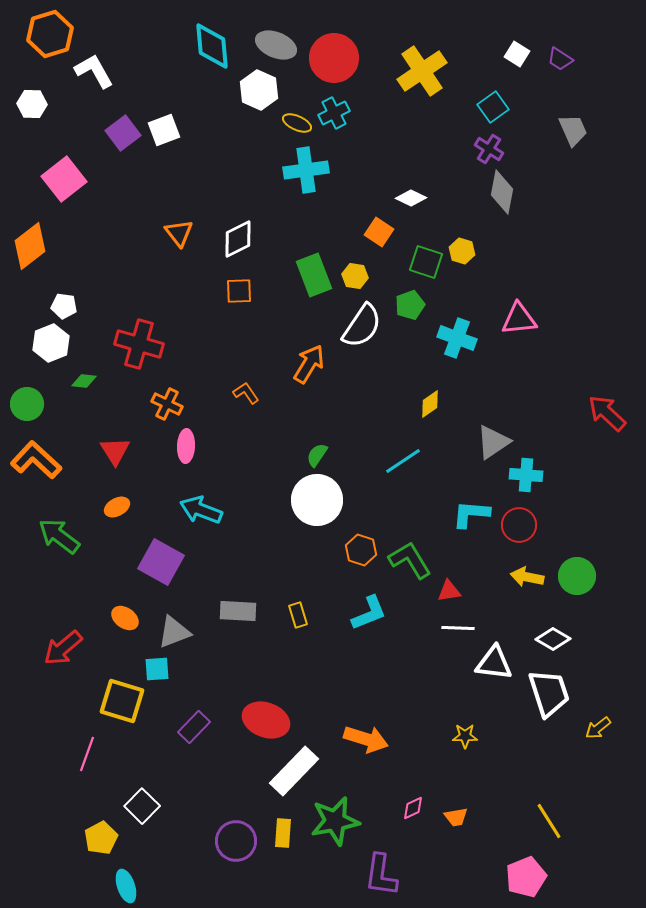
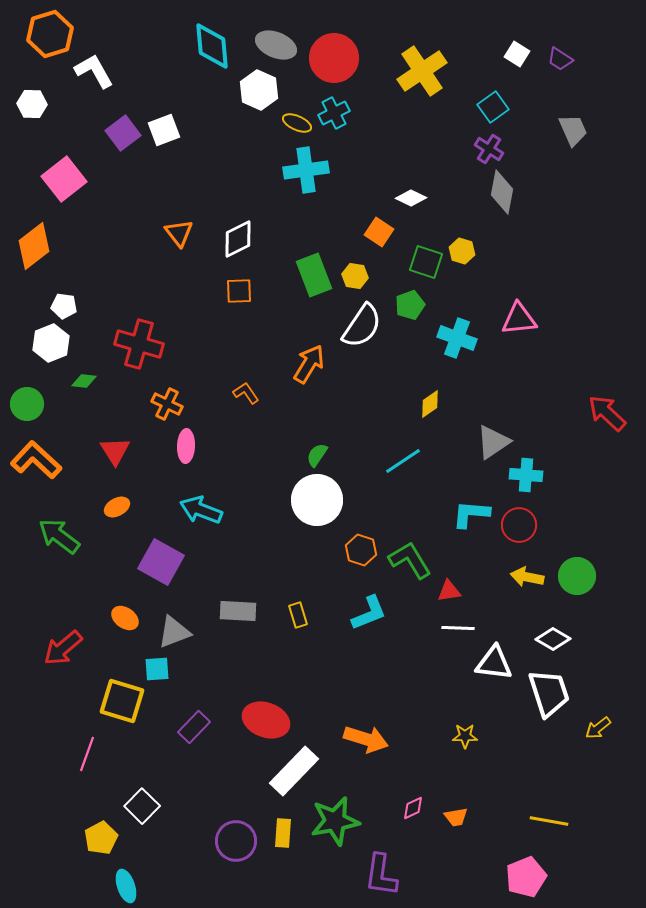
orange diamond at (30, 246): moved 4 px right
yellow line at (549, 821): rotated 48 degrees counterclockwise
